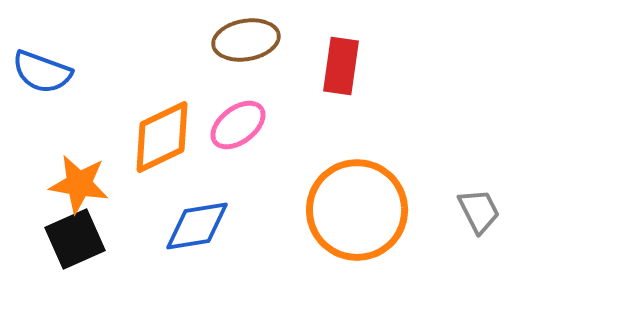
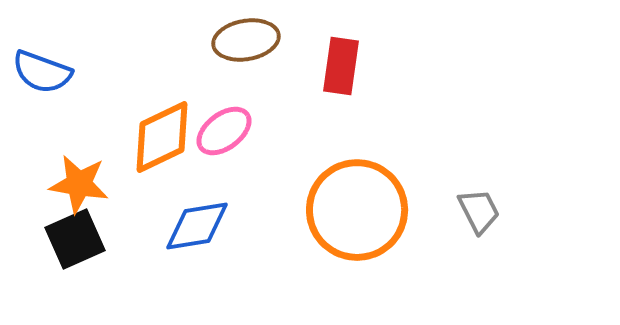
pink ellipse: moved 14 px left, 6 px down
